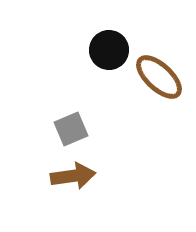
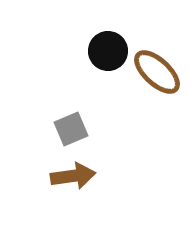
black circle: moved 1 px left, 1 px down
brown ellipse: moved 2 px left, 5 px up
